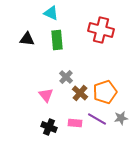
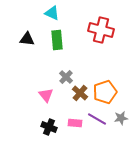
cyan triangle: moved 1 px right
